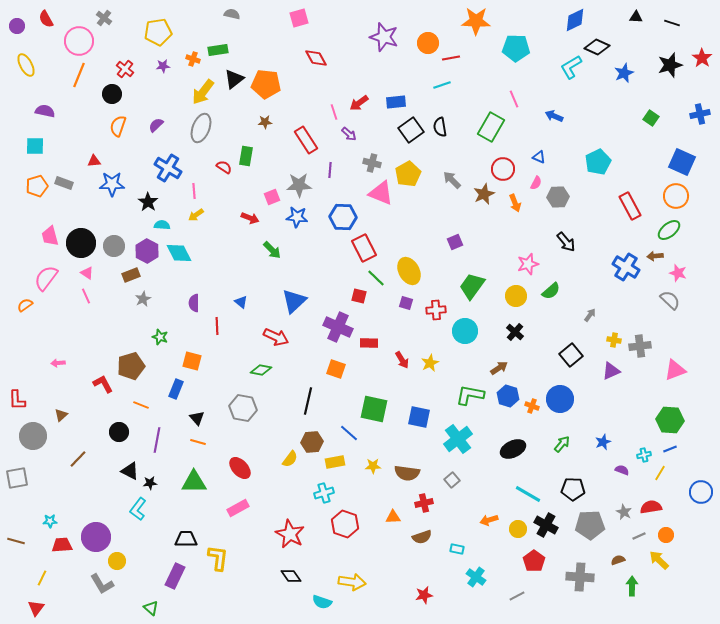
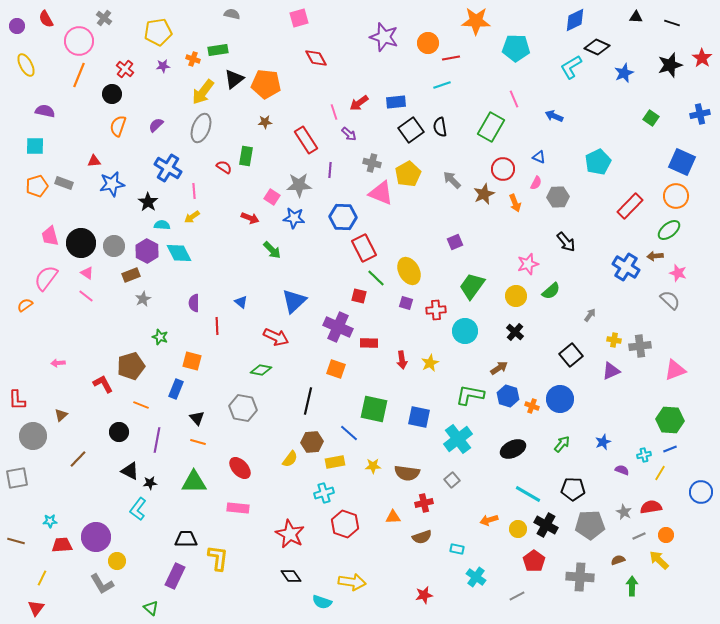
blue star at (112, 184): rotated 10 degrees counterclockwise
pink square at (272, 197): rotated 35 degrees counterclockwise
red rectangle at (630, 206): rotated 72 degrees clockwise
yellow arrow at (196, 215): moved 4 px left, 2 px down
blue star at (297, 217): moved 3 px left, 1 px down
pink line at (86, 296): rotated 28 degrees counterclockwise
red arrow at (402, 360): rotated 24 degrees clockwise
pink rectangle at (238, 508): rotated 35 degrees clockwise
